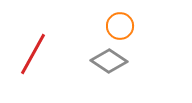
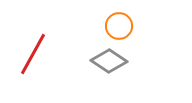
orange circle: moved 1 px left
